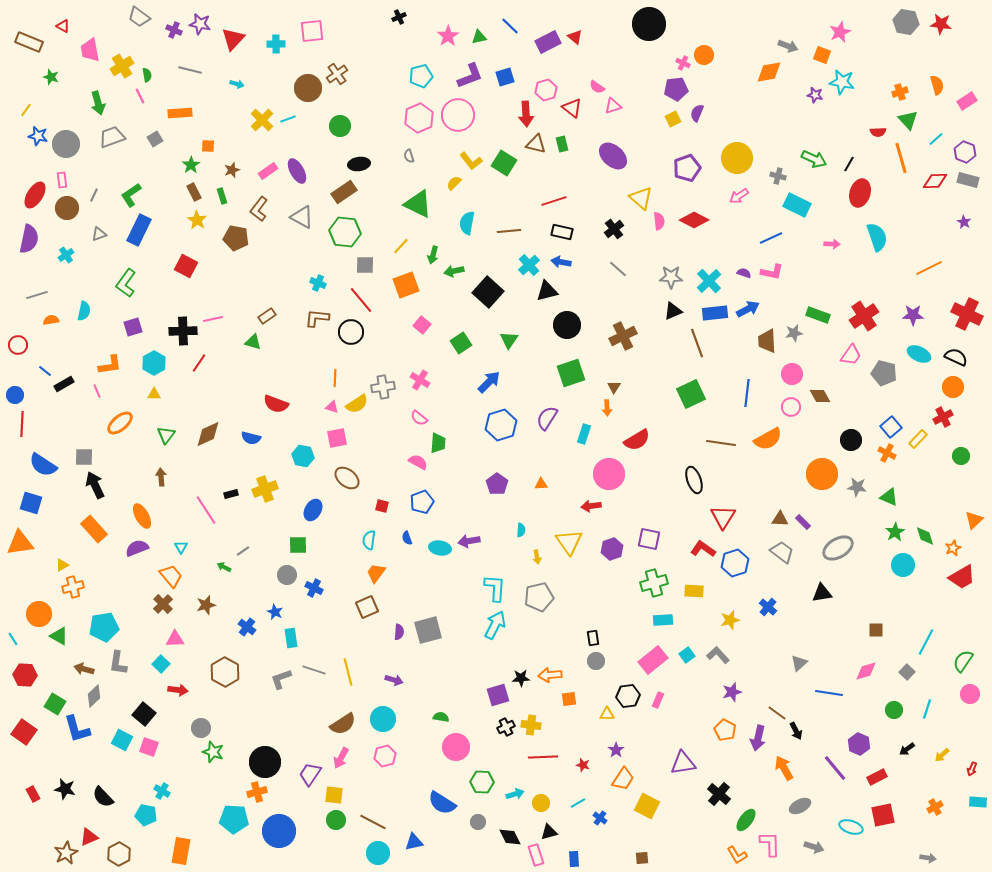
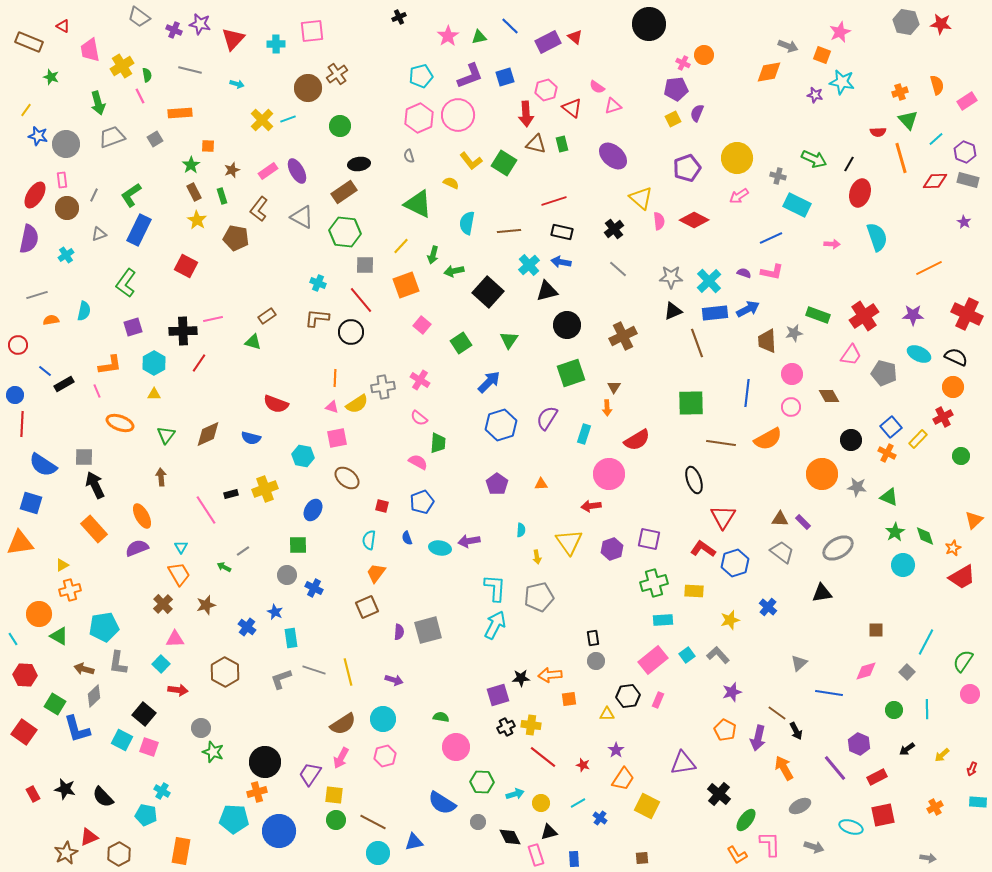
yellow semicircle at (454, 183): moved 3 px left; rotated 70 degrees clockwise
green square at (691, 394): moved 9 px down; rotated 24 degrees clockwise
brown diamond at (820, 396): moved 9 px right
orange ellipse at (120, 423): rotated 60 degrees clockwise
orange trapezoid at (171, 576): moved 8 px right, 2 px up; rotated 10 degrees clockwise
orange cross at (73, 587): moved 3 px left, 3 px down
cyan line at (927, 709): rotated 18 degrees counterclockwise
red line at (543, 757): rotated 40 degrees clockwise
